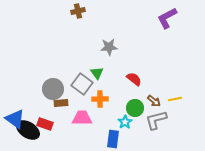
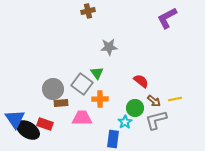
brown cross: moved 10 px right
red semicircle: moved 7 px right, 2 px down
blue triangle: rotated 20 degrees clockwise
